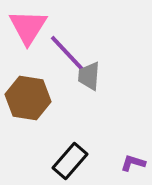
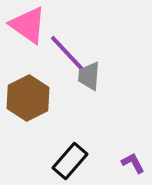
pink triangle: moved 2 px up; rotated 27 degrees counterclockwise
brown hexagon: rotated 24 degrees clockwise
purple L-shape: rotated 45 degrees clockwise
